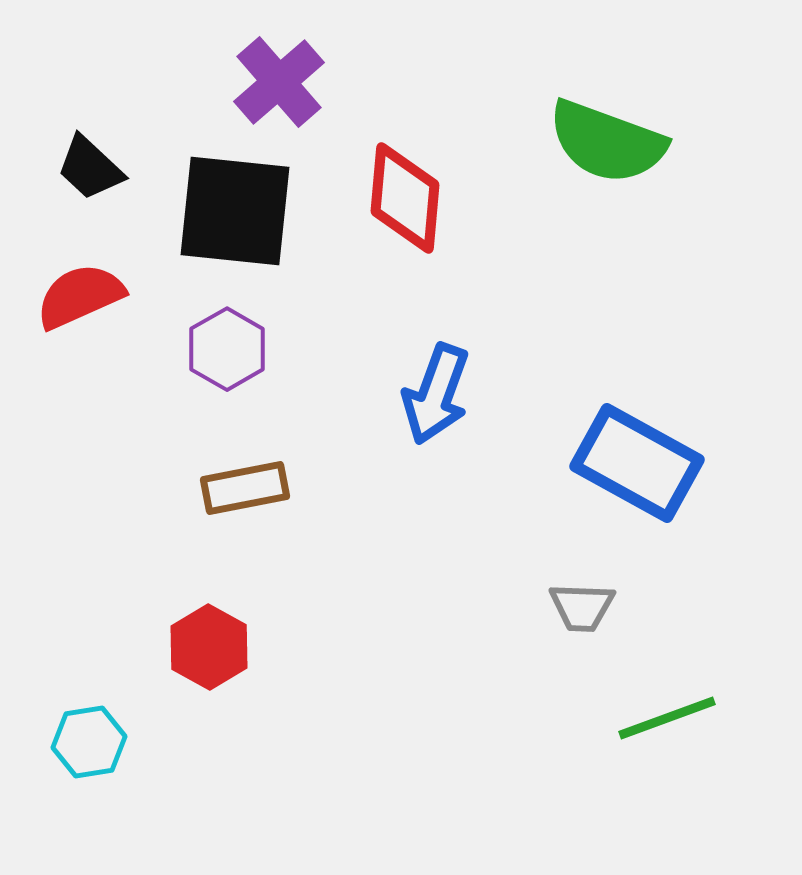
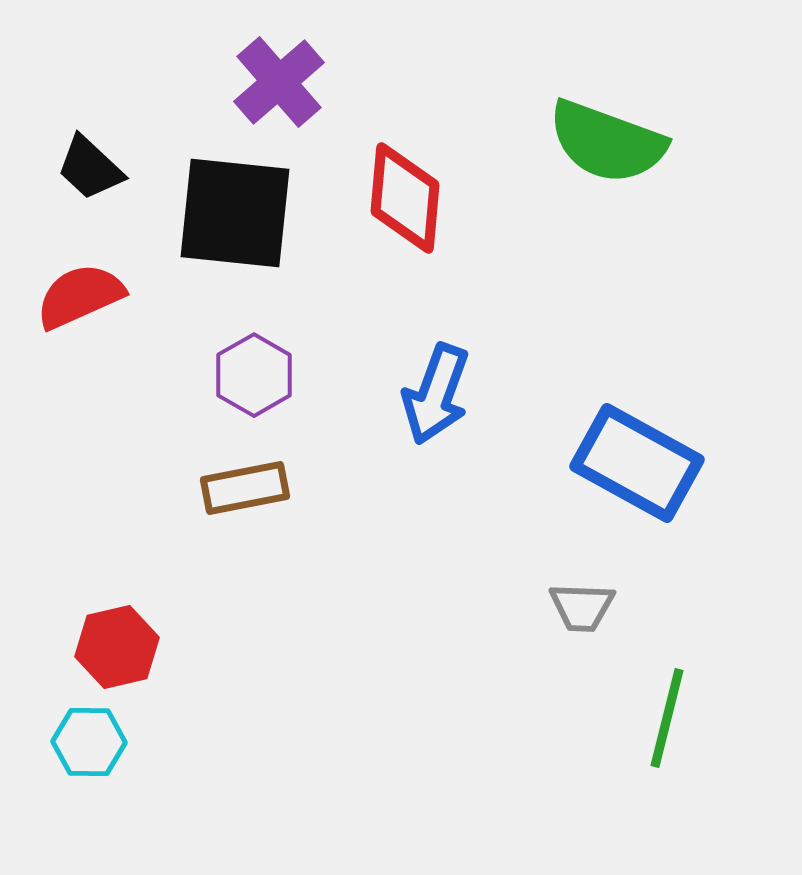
black square: moved 2 px down
purple hexagon: moved 27 px right, 26 px down
red hexagon: moved 92 px left; rotated 18 degrees clockwise
green line: rotated 56 degrees counterclockwise
cyan hexagon: rotated 10 degrees clockwise
